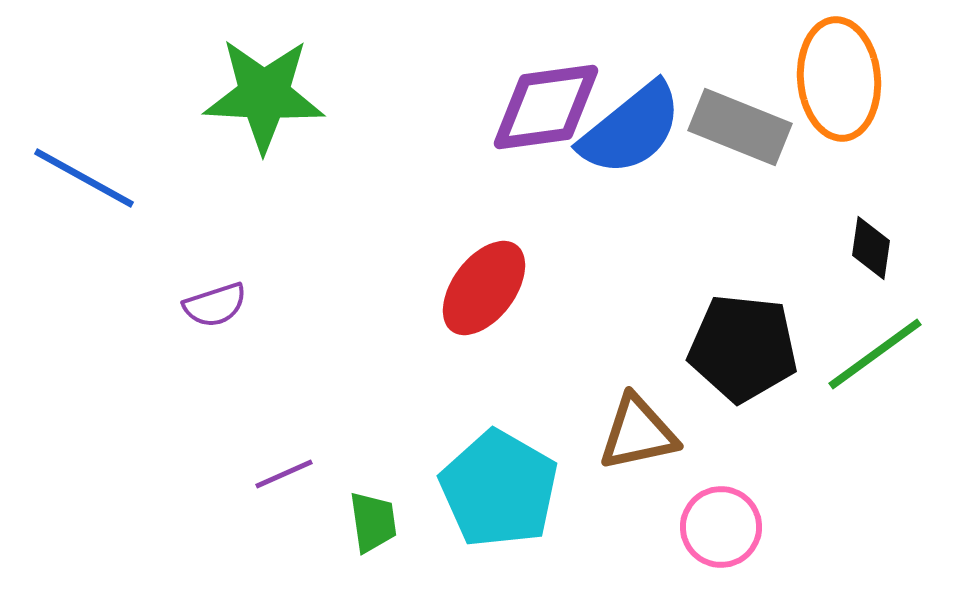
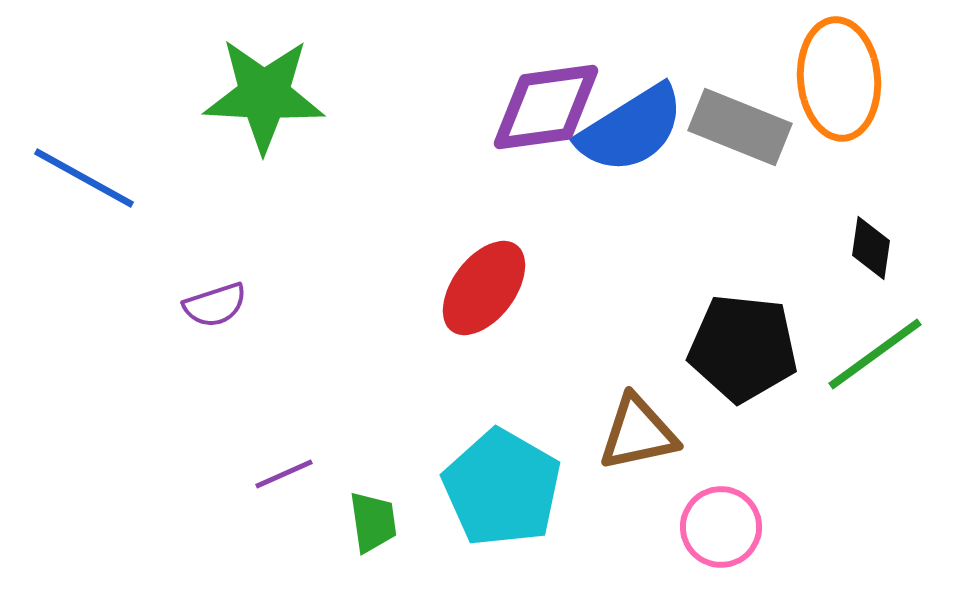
blue semicircle: rotated 7 degrees clockwise
cyan pentagon: moved 3 px right, 1 px up
